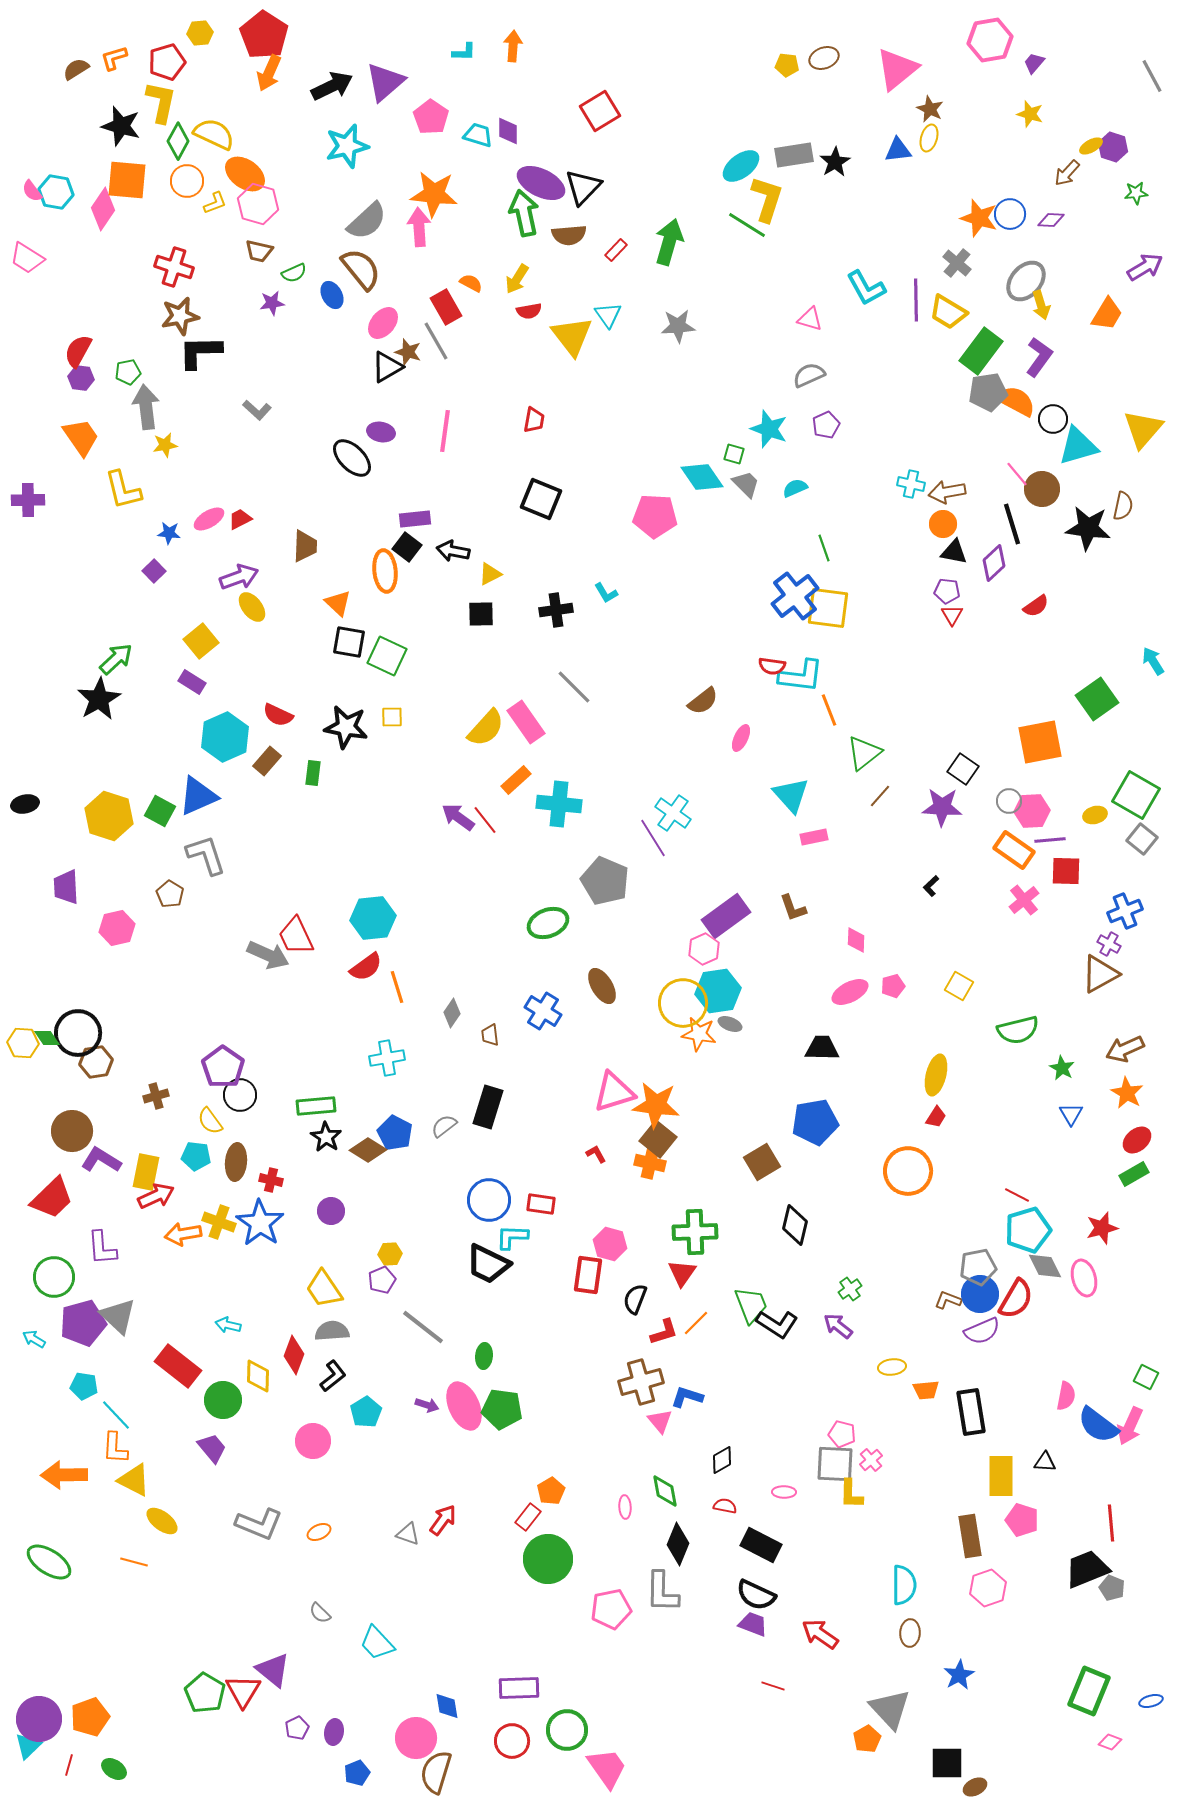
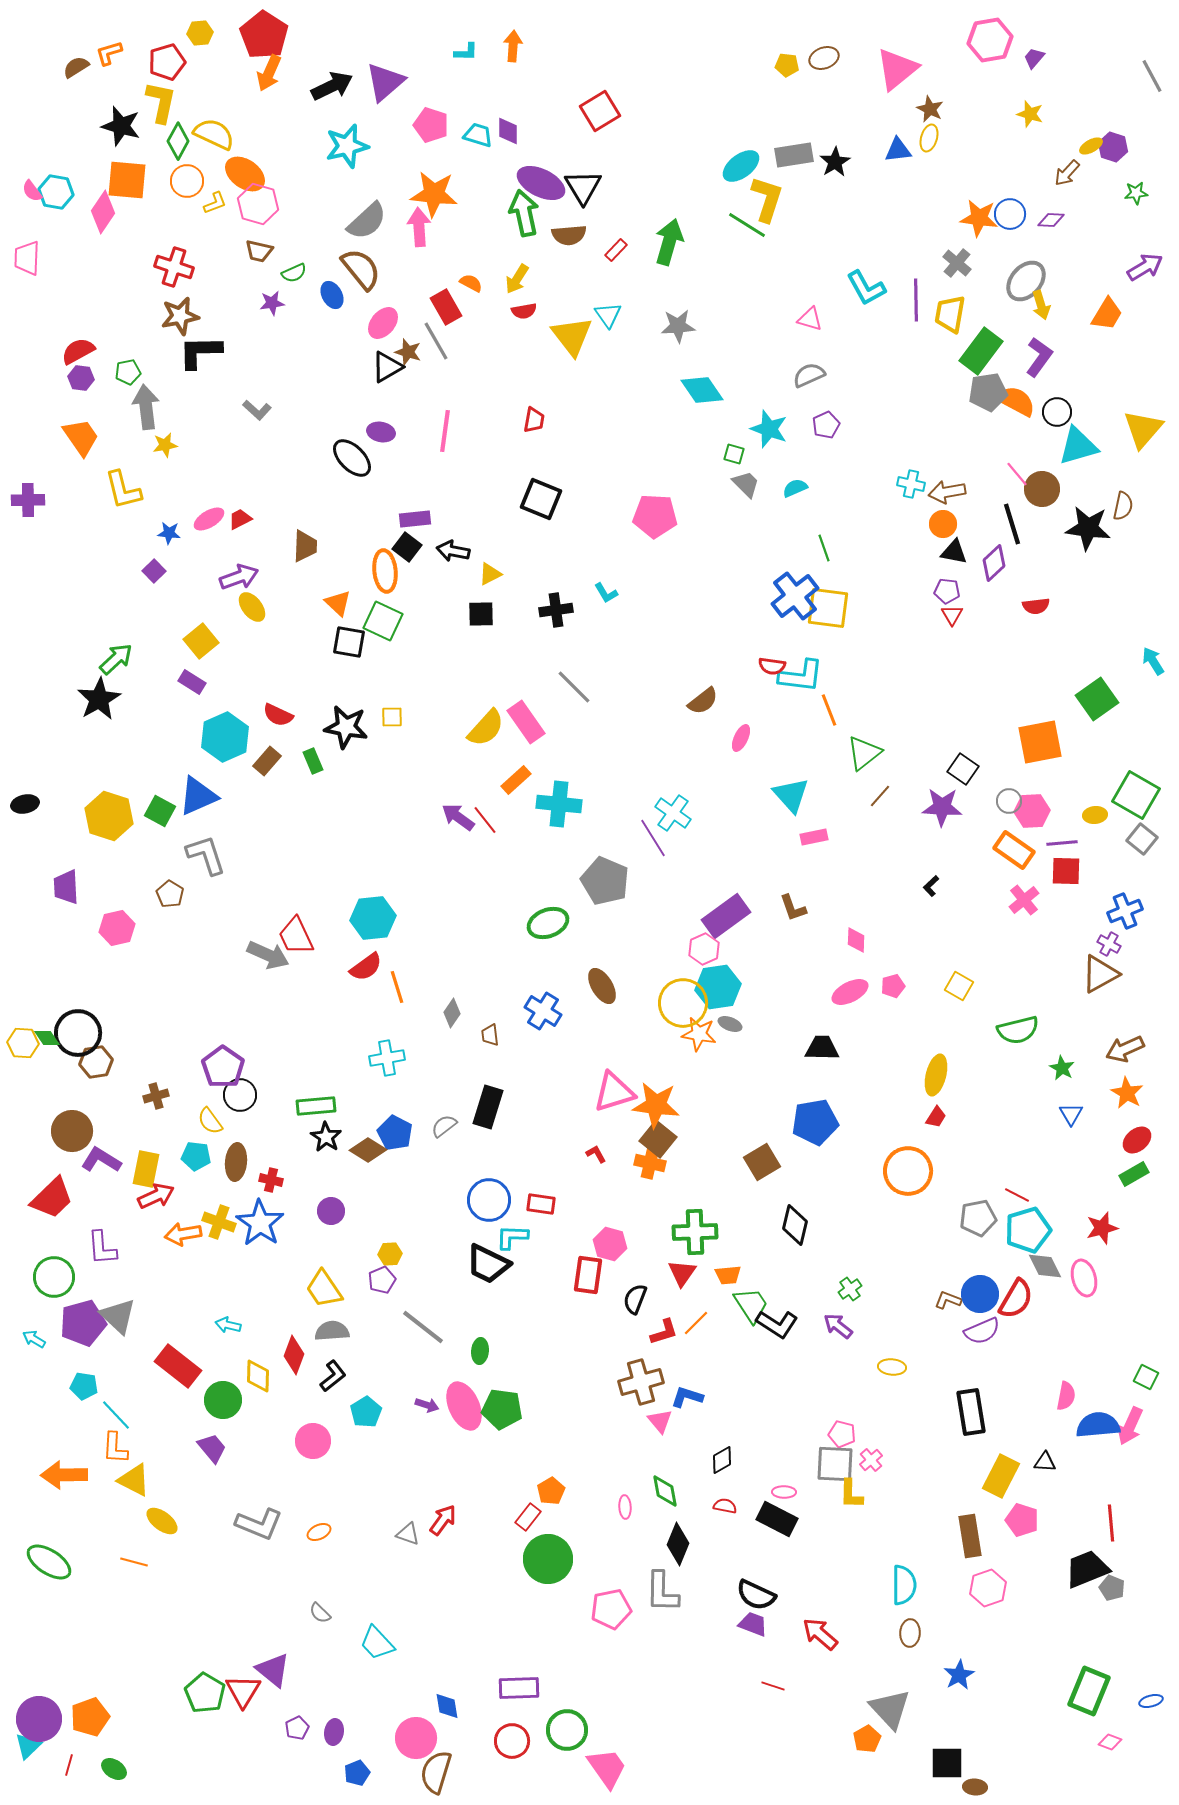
cyan L-shape at (464, 52): moved 2 px right
orange L-shape at (114, 58): moved 5 px left, 5 px up
purple trapezoid at (1034, 63): moved 5 px up
brown semicircle at (76, 69): moved 2 px up
pink pentagon at (431, 117): moved 8 px down; rotated 16 degrees counterclockwise
black triangle at (583, 187): rotated 15 degrees counterclockwise
pink diamond at (103, 209): moved 3 px down
orange star at (979, 218): rotated 9 degrees counterclockwise
pink trapezoid at (27, 258): rotated 60 degrees clockwise
red semicircle at (529, 311): moved 5 px left
yellow trapezoid at (948, 312): moved 2 px right, 2 px down; rotated 69 degrees clockwise
red semicircle at (78, 351): rotated 32 degrees clockwise
black circle at (1053, 419): moved 4 px right, 7 px up
cyan diamond at (702, 477): moved 87 px up
red semicircle at (1036, 606): rotated 28 degrees clockwise
green square at (387, 656): moved 4 px left, 35 px up
green rectangle at (313, 773): moved 12 px up; rotated 30 degrees counterclockwise
yellow ellipse at (1095, 815): rotated 10 degrees clockwise
purple line at (1050, 840): moved 12 px right, 3 px down
cyan hexagon at (718, 991): moved 4 px up
yellow rectangle at (146, 1172): moved 3 px up
gray pentagon at (978, 1267): moved 49 px up
green trapezoid at (751, 1305): rotated 12 degrees counterclockwise
green ellipse at (484, 1356): moved 4 px left, 5 px up
yellow ellipse at (892, 1367): rotated 12 degrees clockwise
orange trapezoid at (926, 1390): moved 198 px left, 115 px up
blue semicircle at (1098, 1425): rotated 138 degrees clockwise
yellow rectangle at (1001, 1476): rotated 27 degrees clockwise
black rectangle at (761, 1545): moved 16 px right, 26 px up
red arrow at (820, 1634): rotated 6 degrees clockwise
brown ellipse at (975, 1787): rotated 30 degrees clockwise
